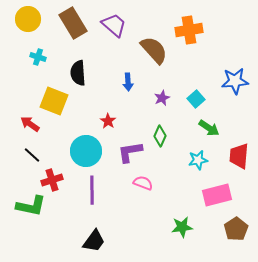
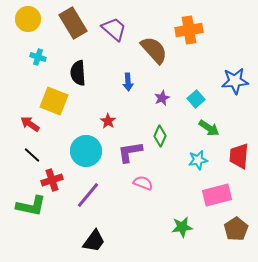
purple trapezoid: moved 4 px down
purple line: moved 4 px left, 5 px down; rotated 40 degrees clockwise
